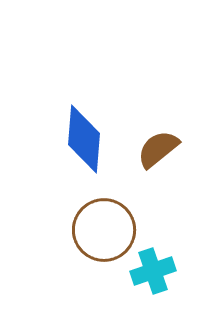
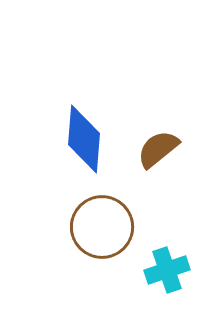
brown circle: moved 2 px left, 3 px up
cyan cross: moved 14 px right, 1 px up
